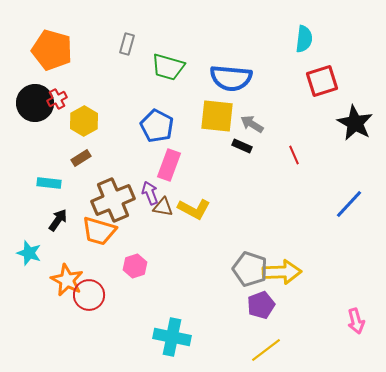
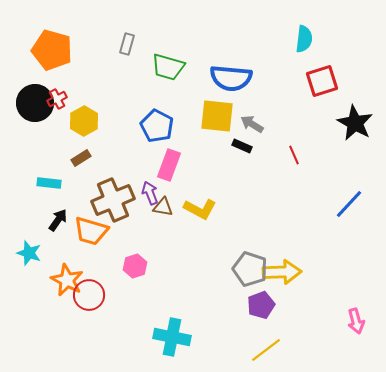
yellow L-shape: moved 6 px right
orange trapezoid: moved 8 px left
